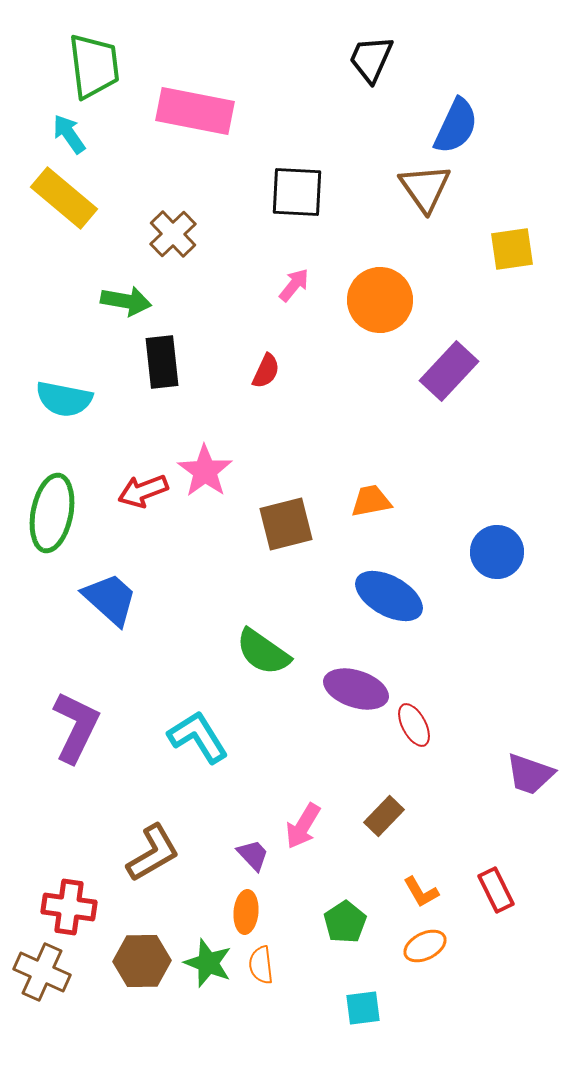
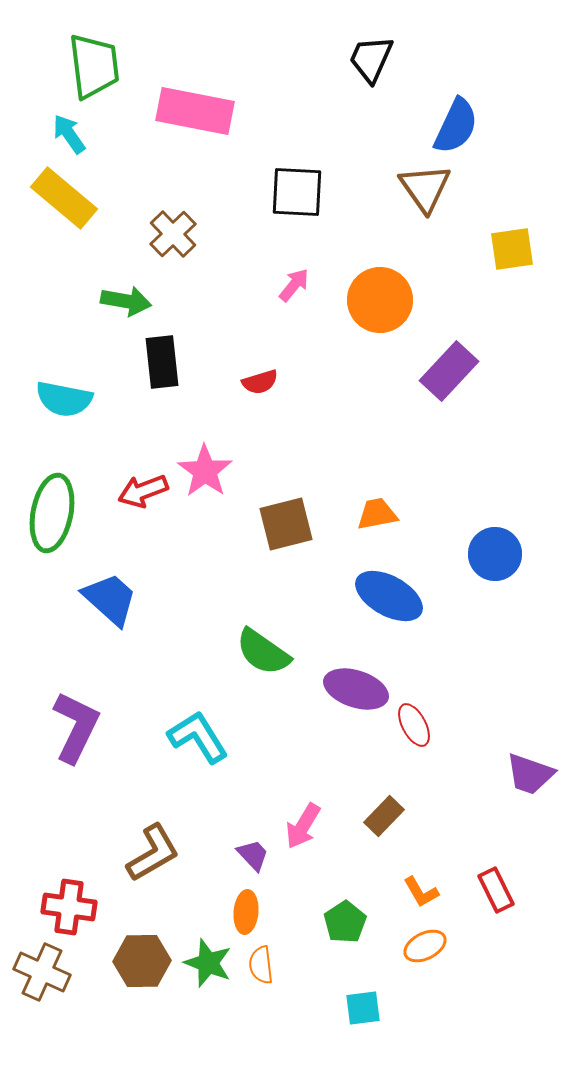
red semicircle at (266, 371): moved 6 px left, 11 px down; rotated 48 degrees clockwise
orange trapezoid at (371, 501): moved 6 px right, 13 px down
blue circle at (497, 552): moved 2 px left, 2 px down
